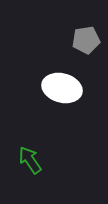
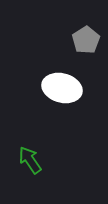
gray pentagon: rotated 24 degrees counterclockwise
